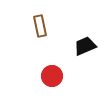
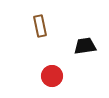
black trapezoid: rotated 15 degrees clockwise
